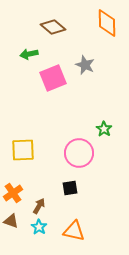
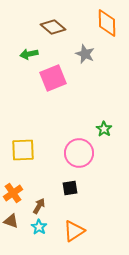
gray star: moved 11 px up
orange triangle: rotated 45 degrees counterclockwise
